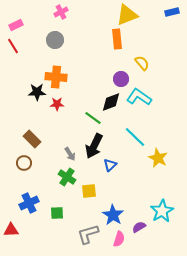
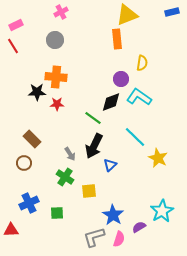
yellow semicircle: rotated 49 degrees clockwise
green cross: moved 2 px left
gray L-shape: moved 6 px right, 3 px down
